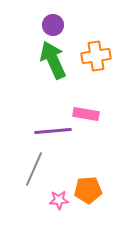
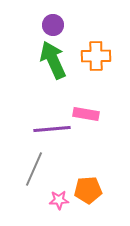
orange cross: rotated 8 degrees clockwise
purple line: moved 1 px left, 2 px up
